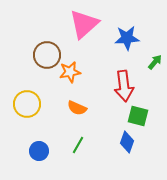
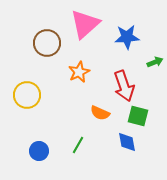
pink triangle: moved 1 px right
blue star: moved 1 px up
brown circle: moved 12 px up
green arrow: rotated 28 degrees clockwise
orange star: moved 9 px right; rotated 15 degrees counterclockwise
red arrow: rotated 12 degrees counterclockwise
yellow circle: moved 9 px up
orange semicircle: moved 23 px right, 5 px down
blue diamond: rotated 30 degrees counterclockwise
